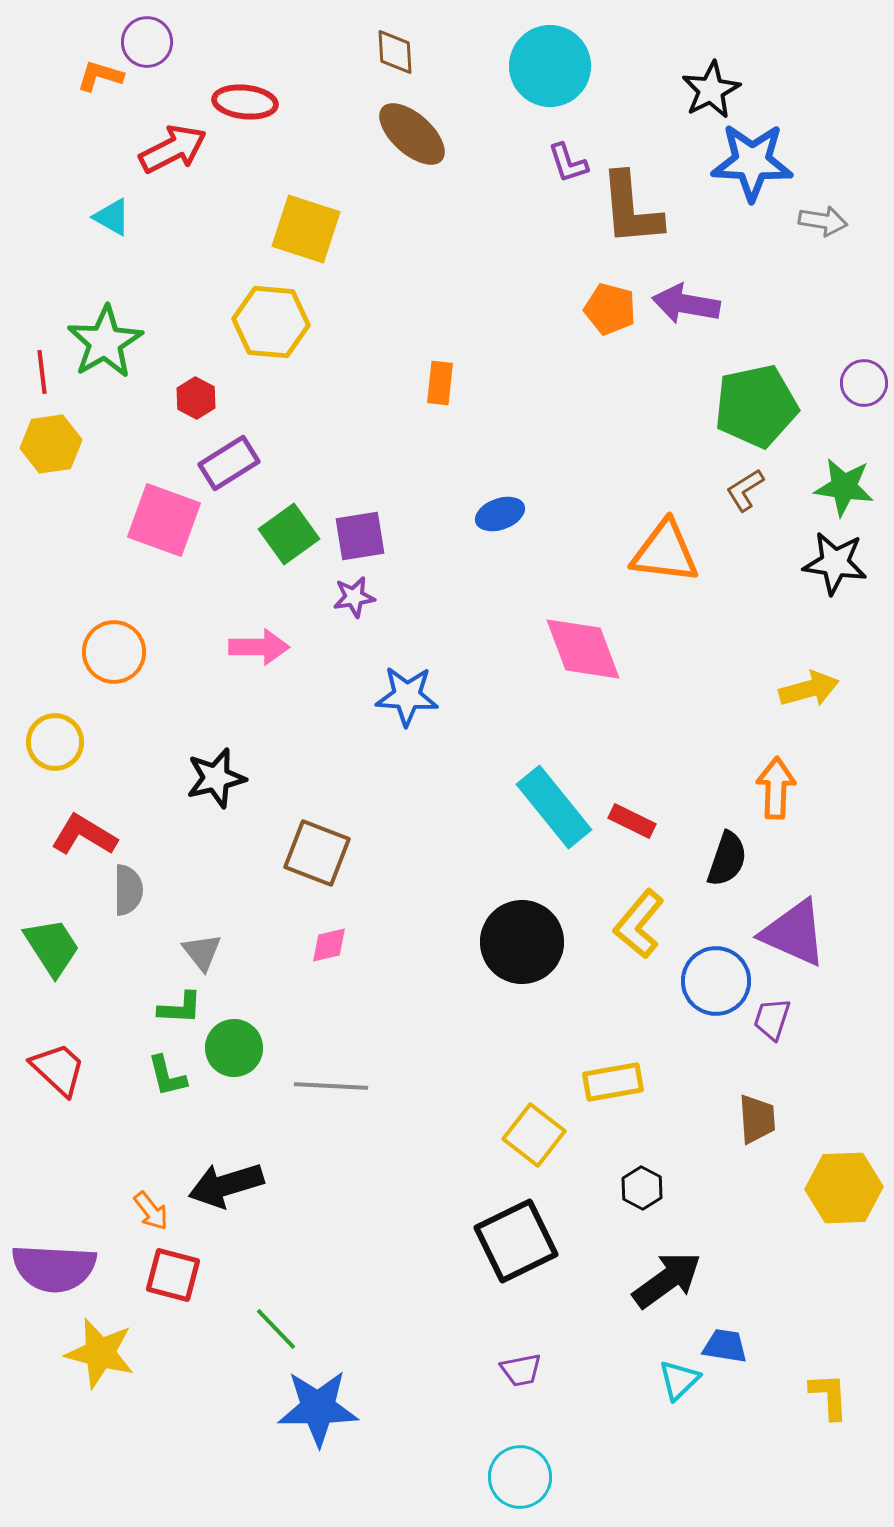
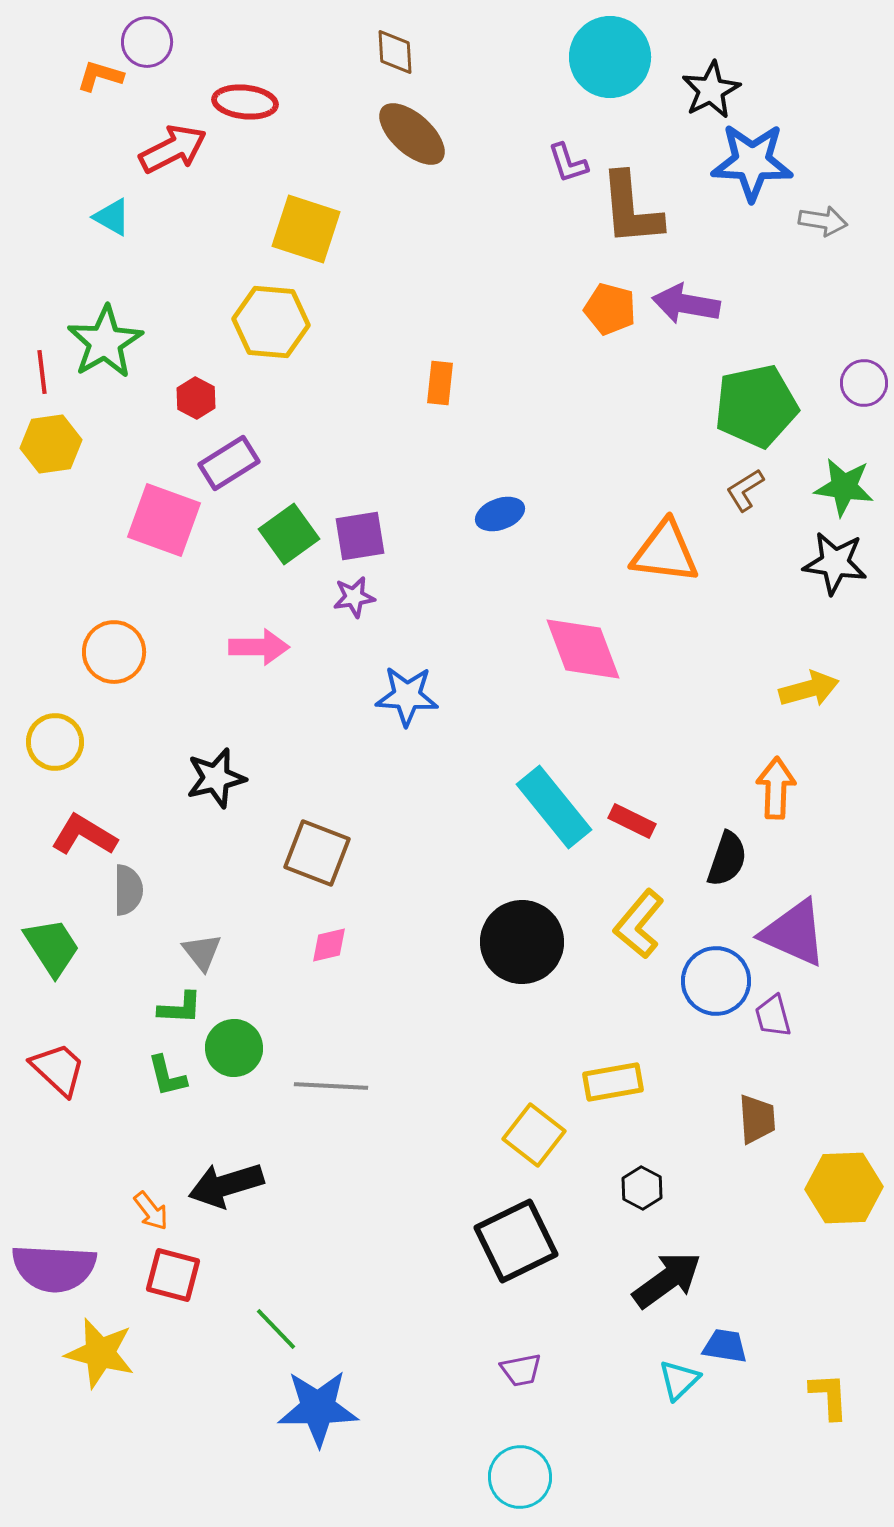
cyan circle at (550, 66): moved 60 px right, 9 px up
purple trapezoid at (772, 1019): moved 1 px right, 3 px up; rotated 33 degrees counterclockwise
